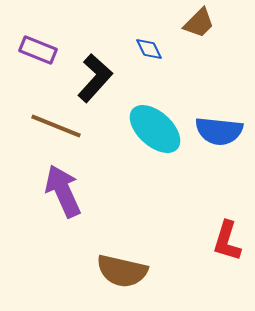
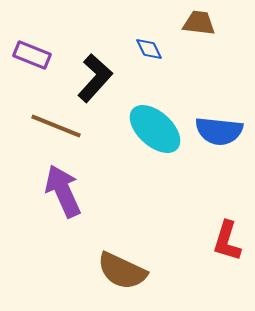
brown trapezoid: rotated 128 degrees counterclockwise
purple rectangle: moved 6 px left, 5 px down
brown semicircle: rotated 12 degrees clockwise
